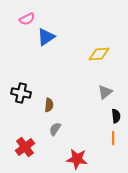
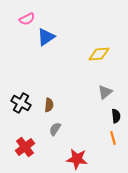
black cross: moved 10 px down; rotated 18 degrees clockwise
orange line: rotated 16 degrees counterclockwise
